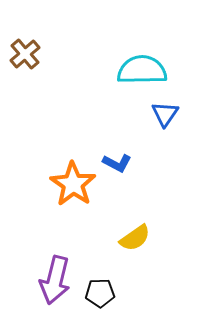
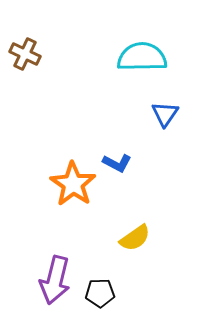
brown cross: rotated 24 degrees counterclockwise
cyan semicircle: moved 13 px up
